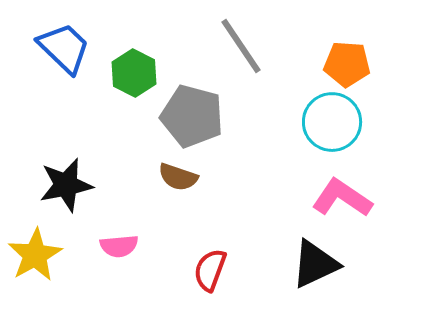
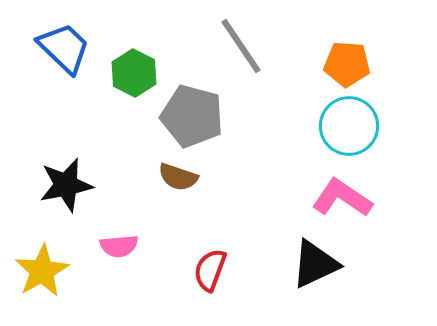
cyan circle: moved 17 px right, 4 px down
yellow star: moved 7 px right, 16 px down
